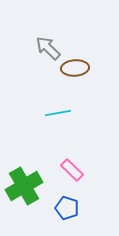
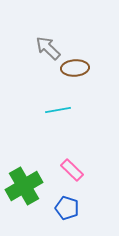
cyan line: moved 3 px up
